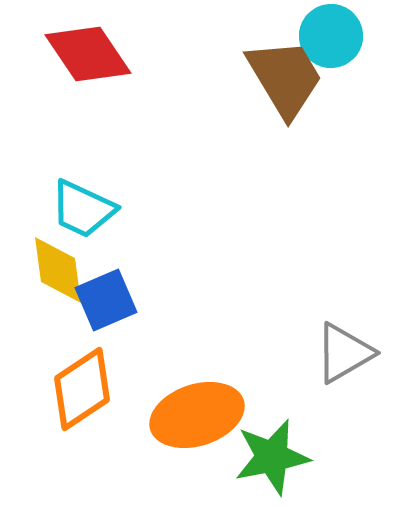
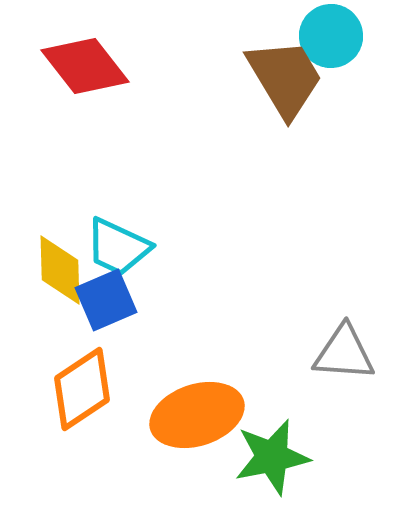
red diamond: moved 3 px left, 12 px down; rotated 4 degrees counterclockwise
cyan trapezoid: moved 35 px right, 38 px down
yellow diamond: moved 2 px right; rotated 6 degrees clockwise
gray triangle: rotated 34 degrees clockwise
